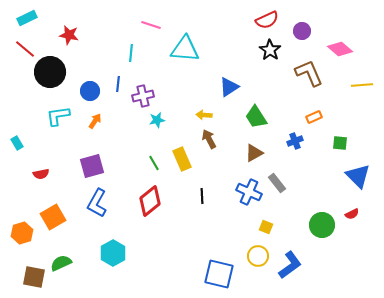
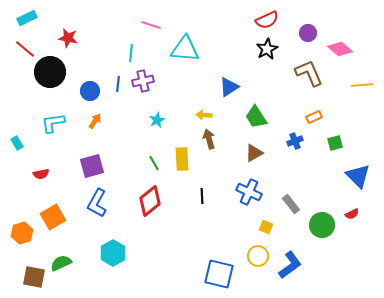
purple circle at (302, 31): moved 6 px right, 2 px down
red star at (69, 35): moved 1 px left, 3 px down
black star at (270, 50): moved 3 px left, 1 px up; rotated 10 degrees clockwise
purple cross at (143, 96): moved 15 px up
cyan L-shape at (58, 116): moved 5 px left, 7 px down
cyan star at (157, 120): rotated 14 degrees counterclockwise
brown arrow at (209, 139): rotated 12 degrees clockwise
green square at (340, 143): moved 5 px left; rotated 21 degrees counterclockwise
yellow rectangle at (182, 159): rotated 20 degrees clockwise
gray rectangle at (277, 183): moved 14 px right, 21 px down
